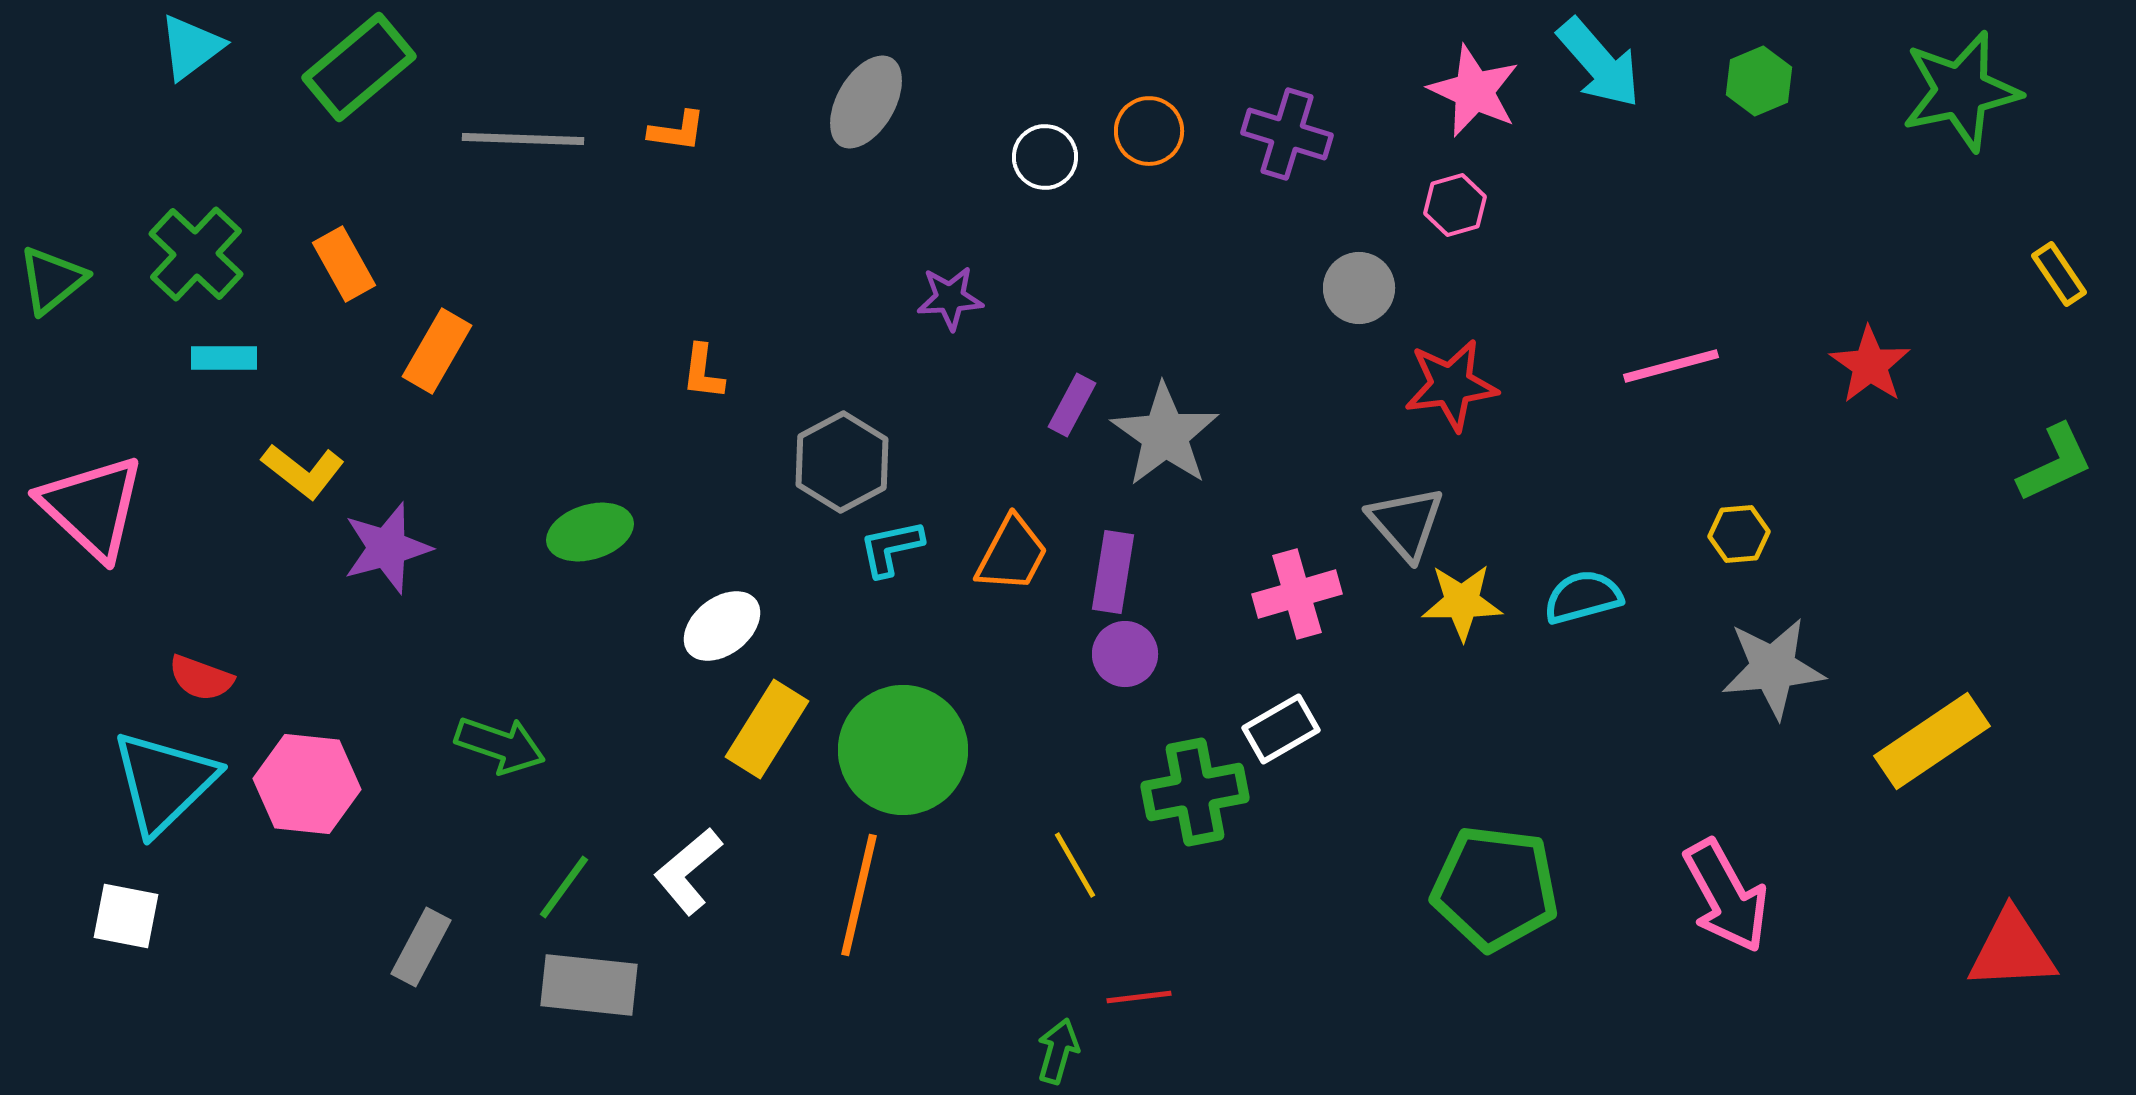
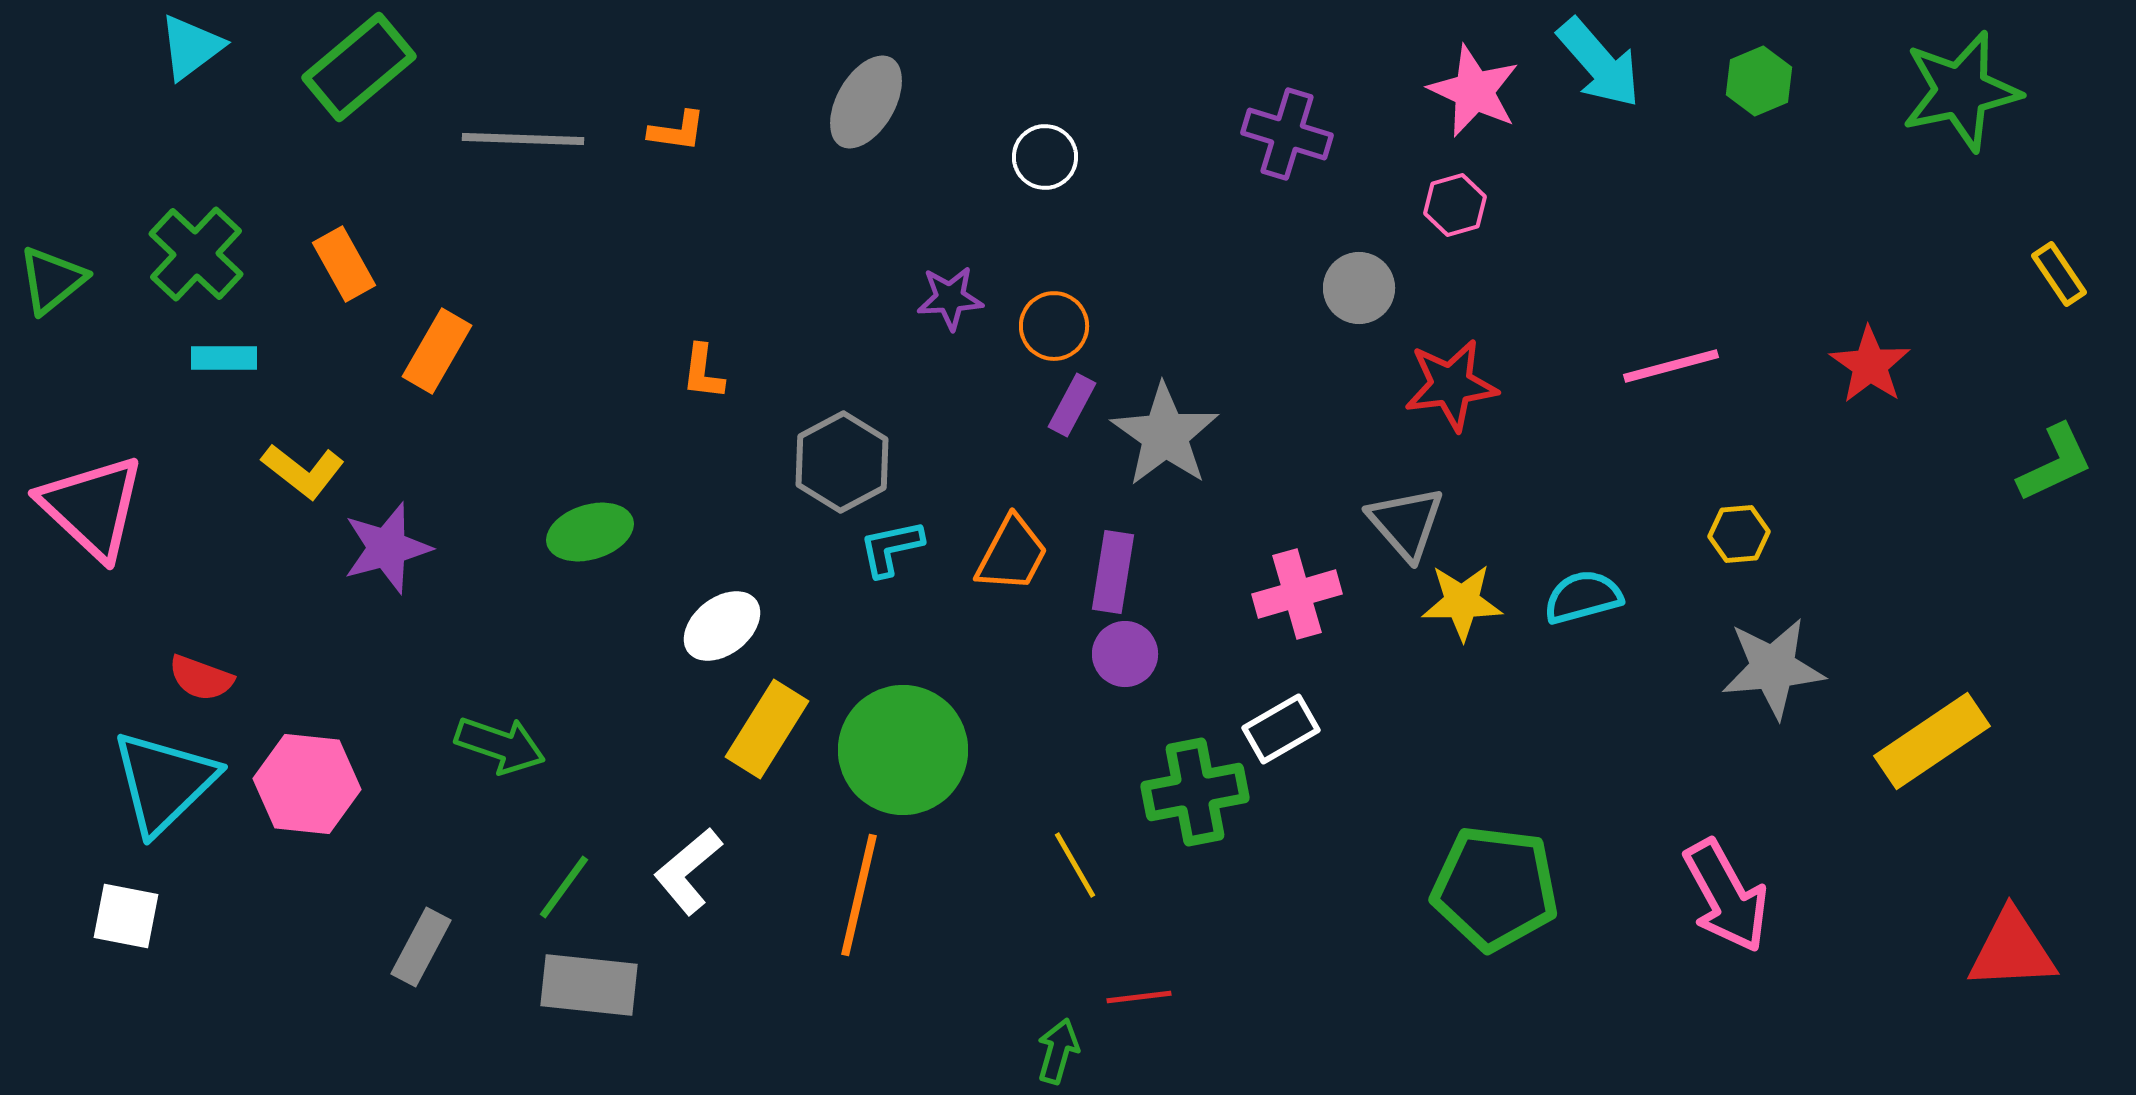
orange circle at (1149, 131): moved 95 px left, 195 px down
